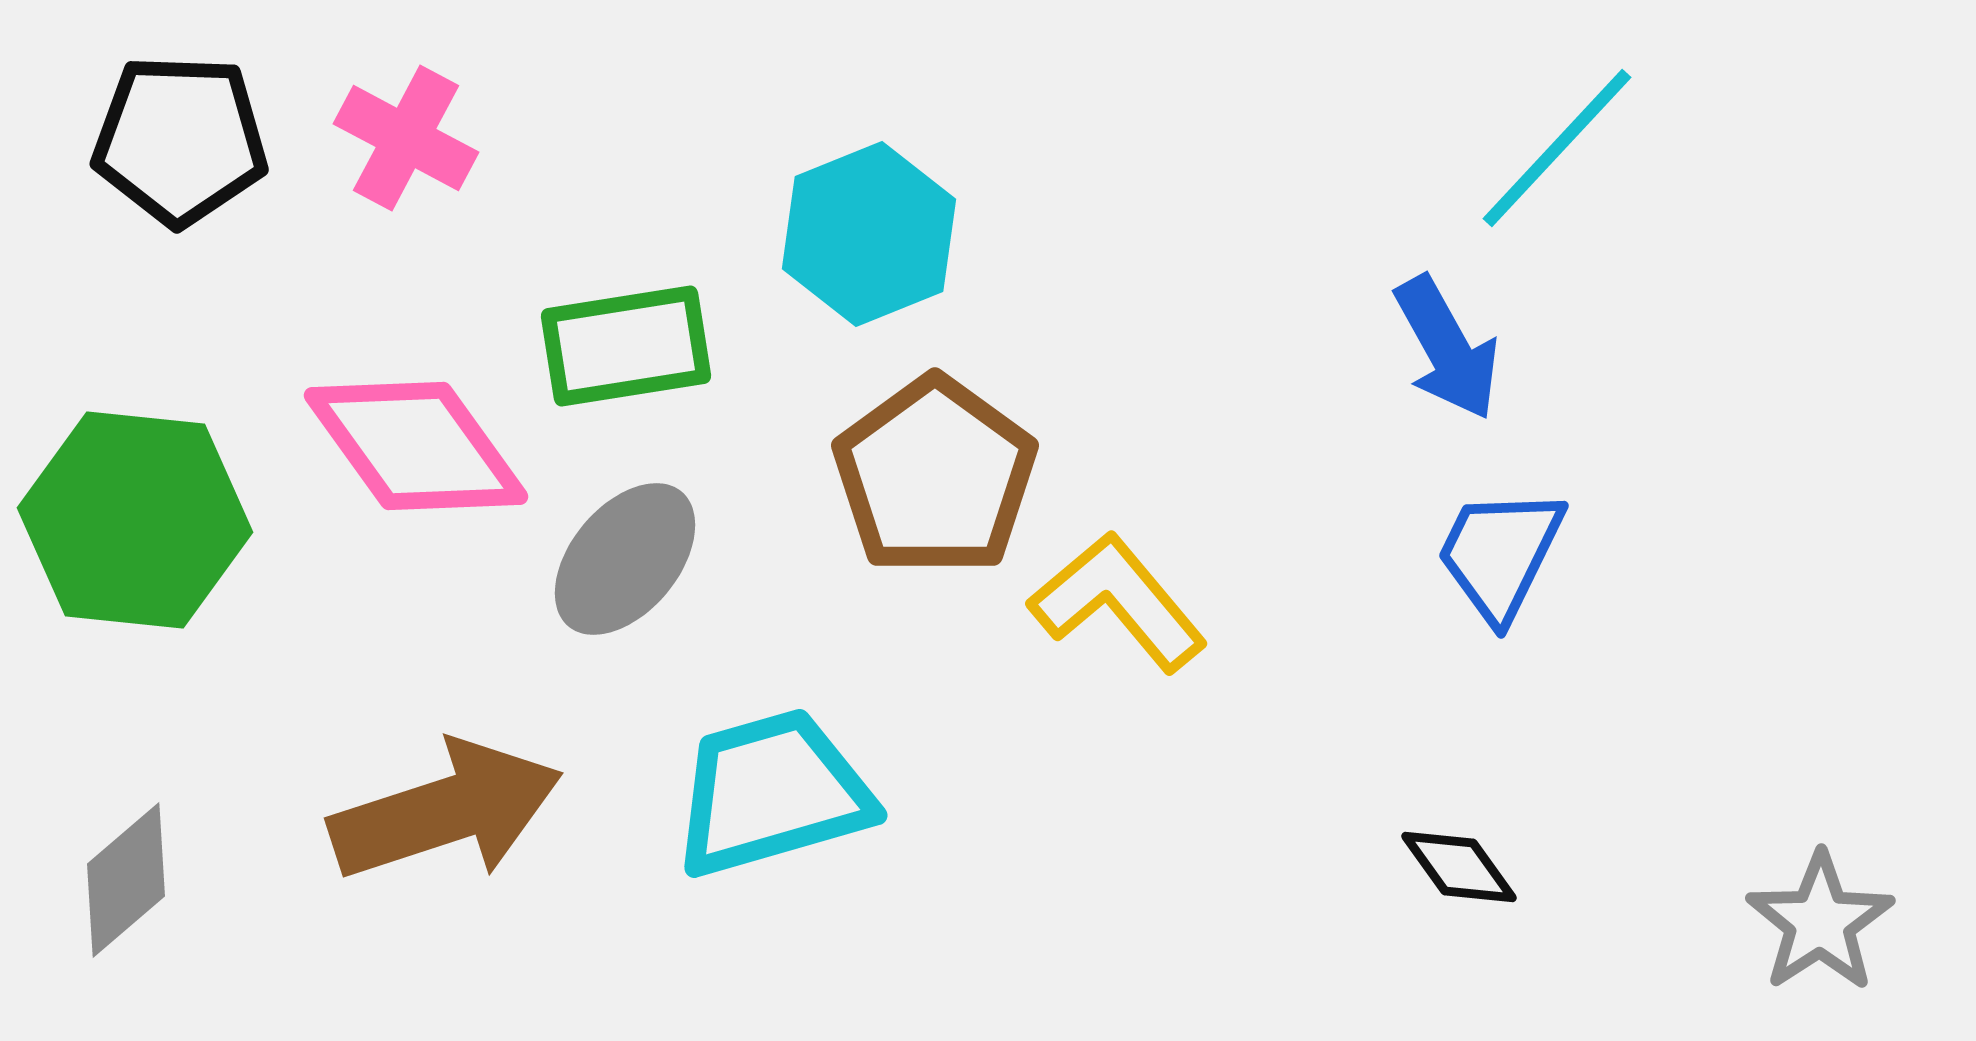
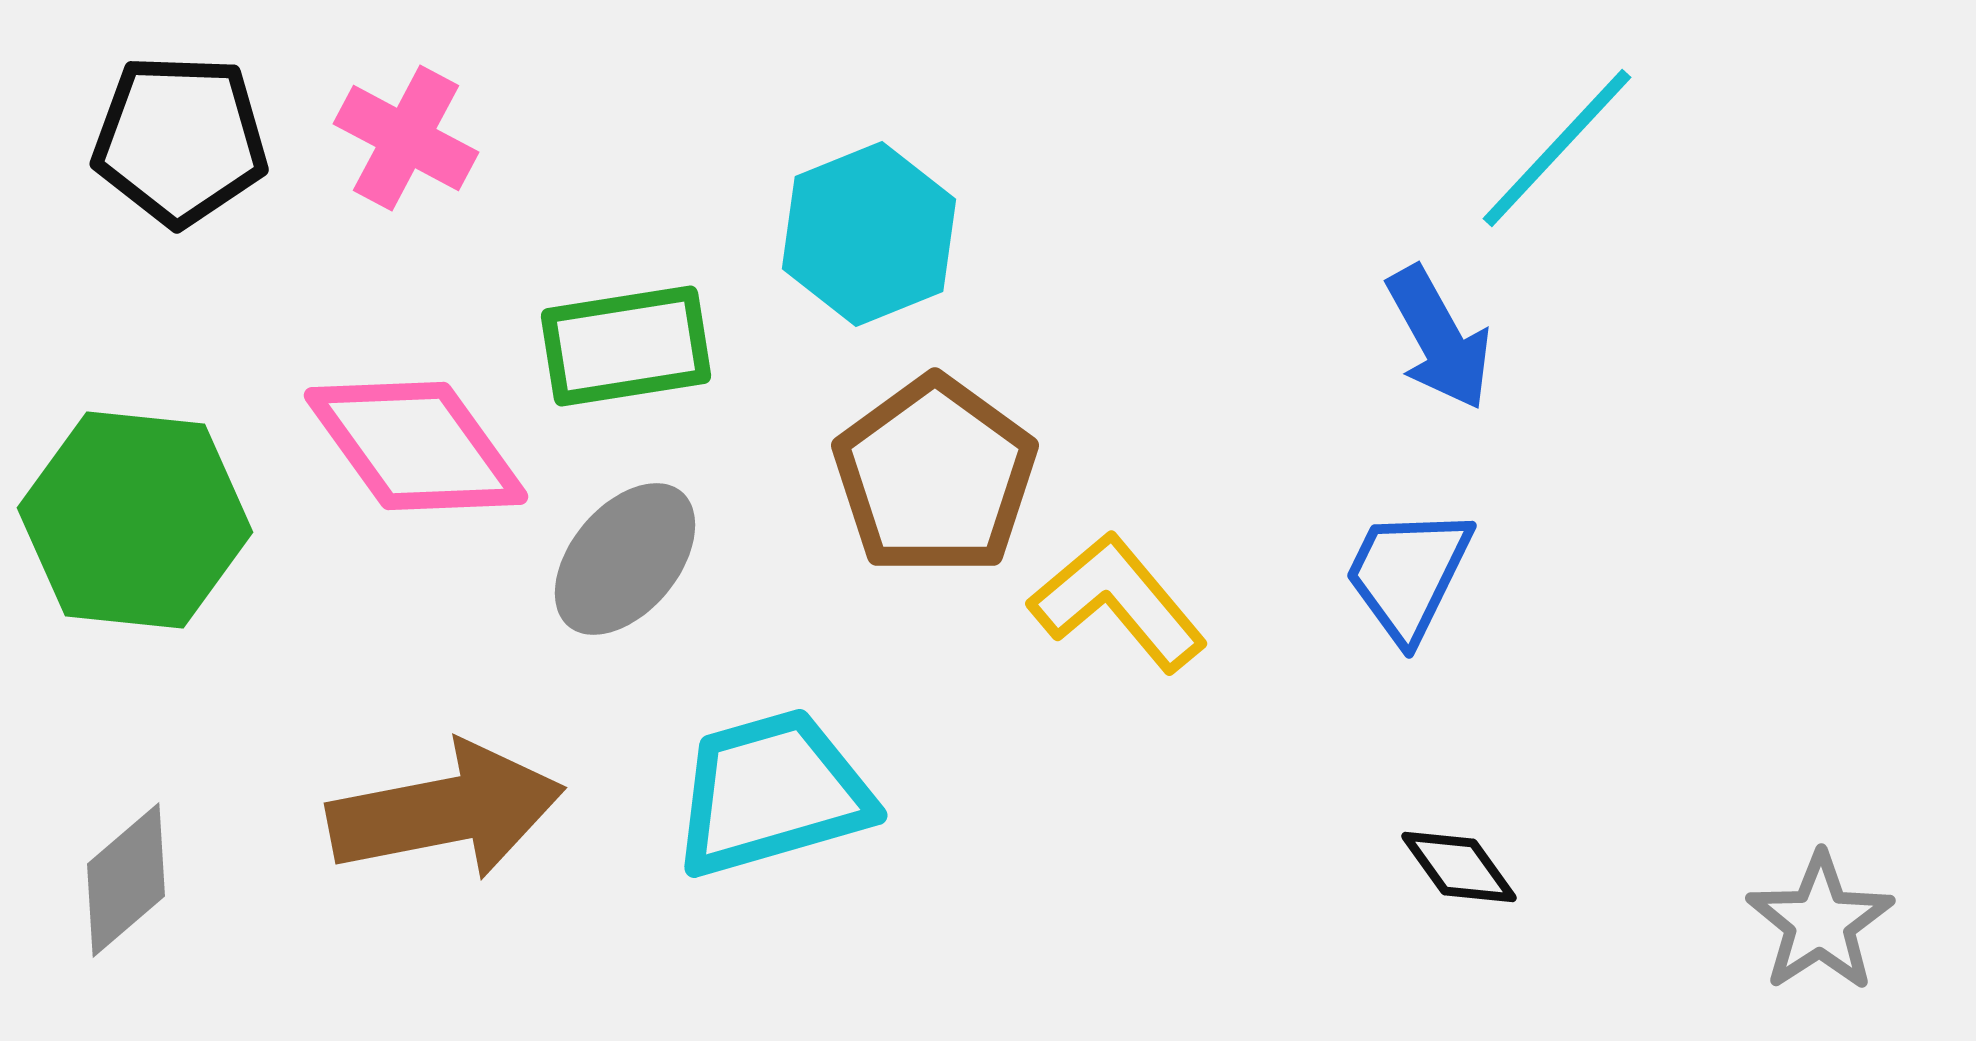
blue arrow: moved 8 px left, 10 px up
blue trapezoid: moved 92 px left, 20 px down
brown arrow: rotated 7 degrees clockwise
